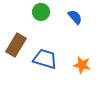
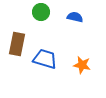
blue semicircle: rotated 35 degrees counterclockwise
brown rectangle: moved 1 px right, 1 px up; rotated 20 degrees counterclockwise
